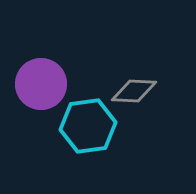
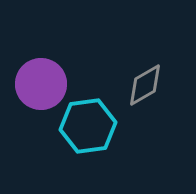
gray diamond: moved 11 px right, 6 px up; rotated 33 degrees counterclockwise
